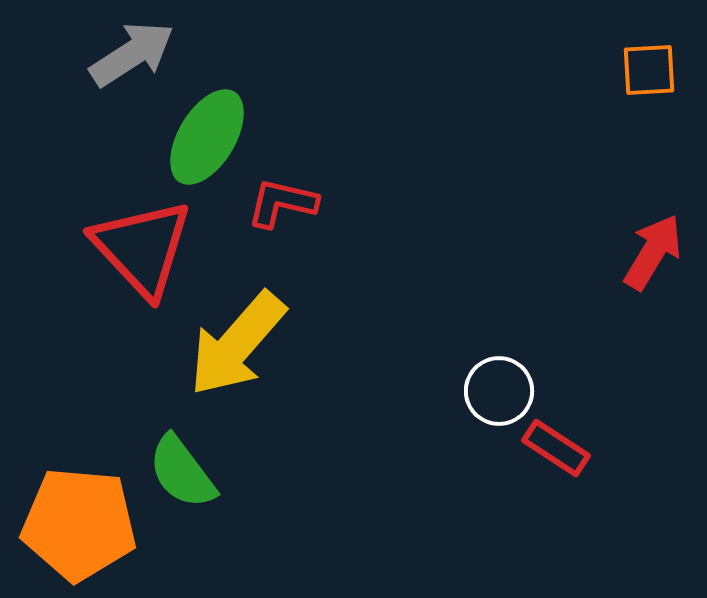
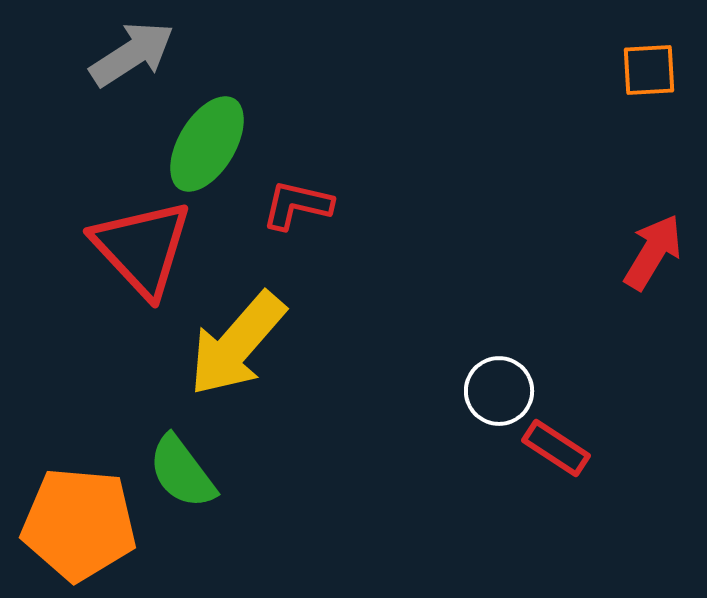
green ellipse: moved 7 px down
red L-shape: moved 15 px right, 2 px down
